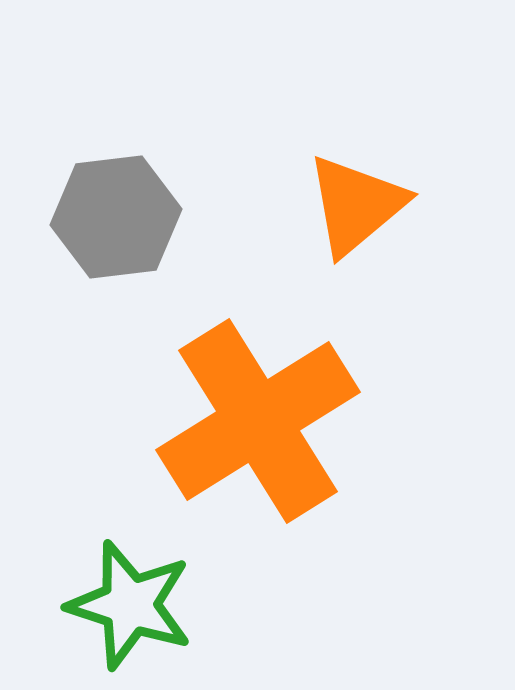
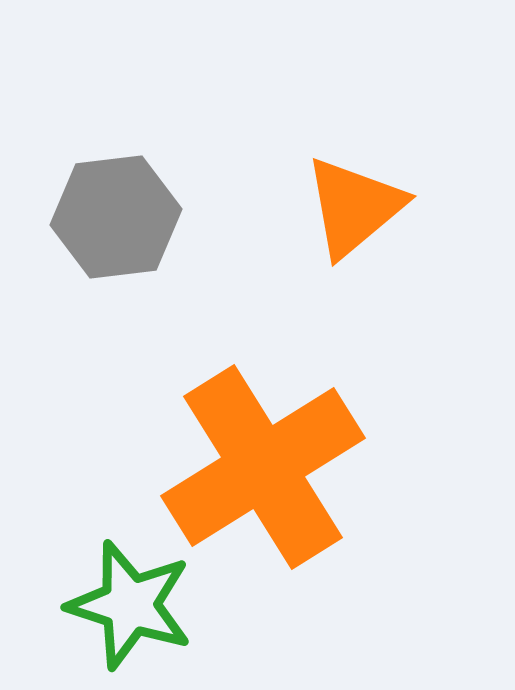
orange triangle: moved 2 px left, 2 px down
orange cross: moved 5 px right, 46 px down
